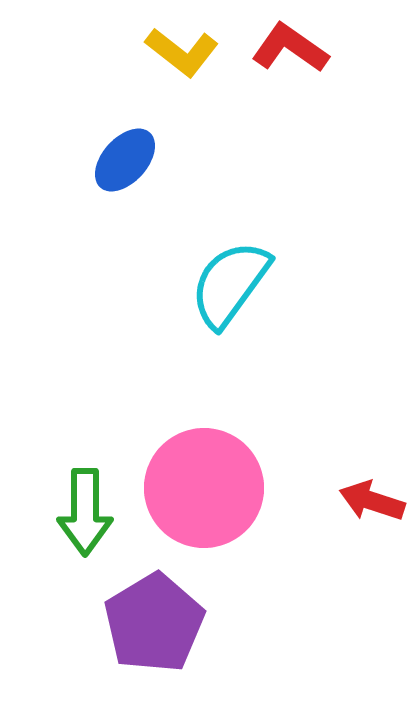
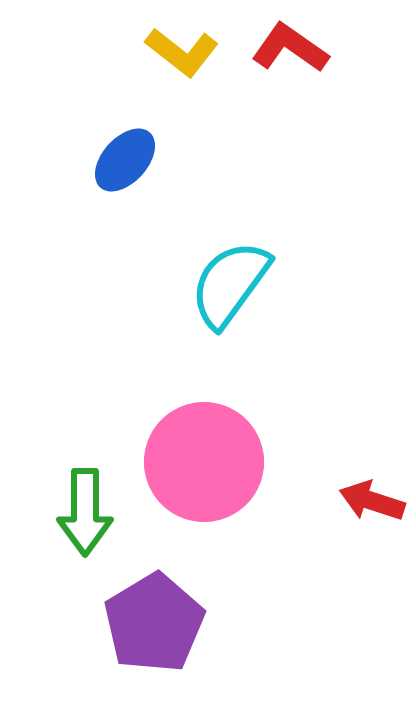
pink circle: moved 26 px up
